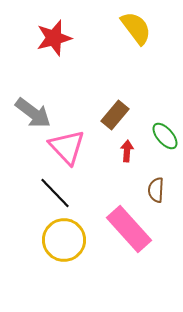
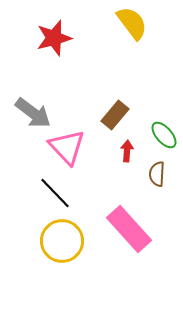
yellow semicircle: moved 4 px left, 5 px up
green ellipse: moved 1 px left, 1 px up
brown semicircle: moved 1 px right, 16 px up
yellow circle: moved 2 px left, 1 px down
